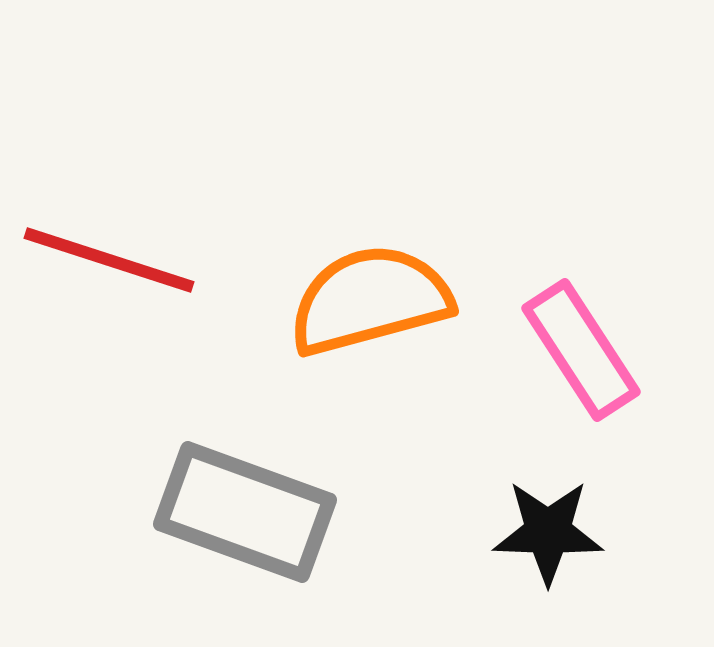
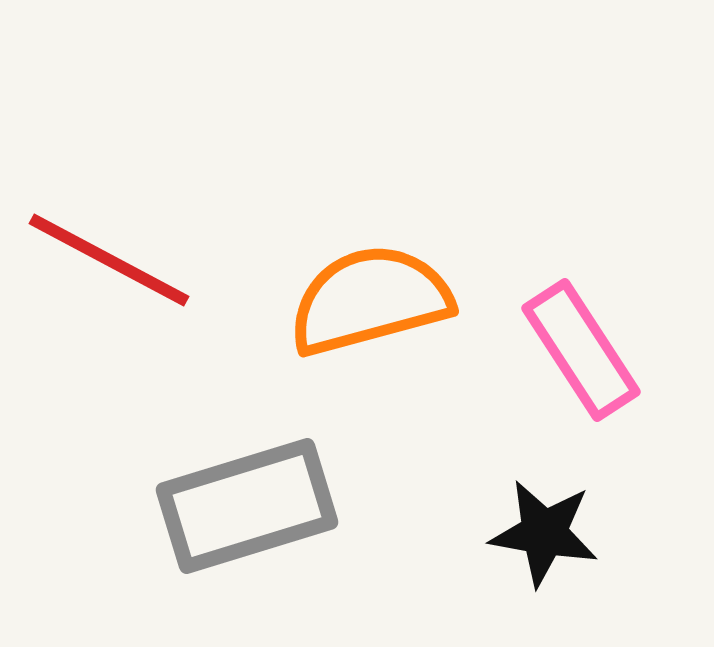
red line: rotated 10 degrees clockwise
gray rectangle: moved 2 px right, 6 px up; rotated 37 degrees counterclockwise
black star: moved 4 px left, 1 px down; rotated 8 degrees clockwise
